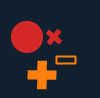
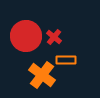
red circle: moved 1 px left, 1 px up
orange cross: rotated 36 degrees clockwise
